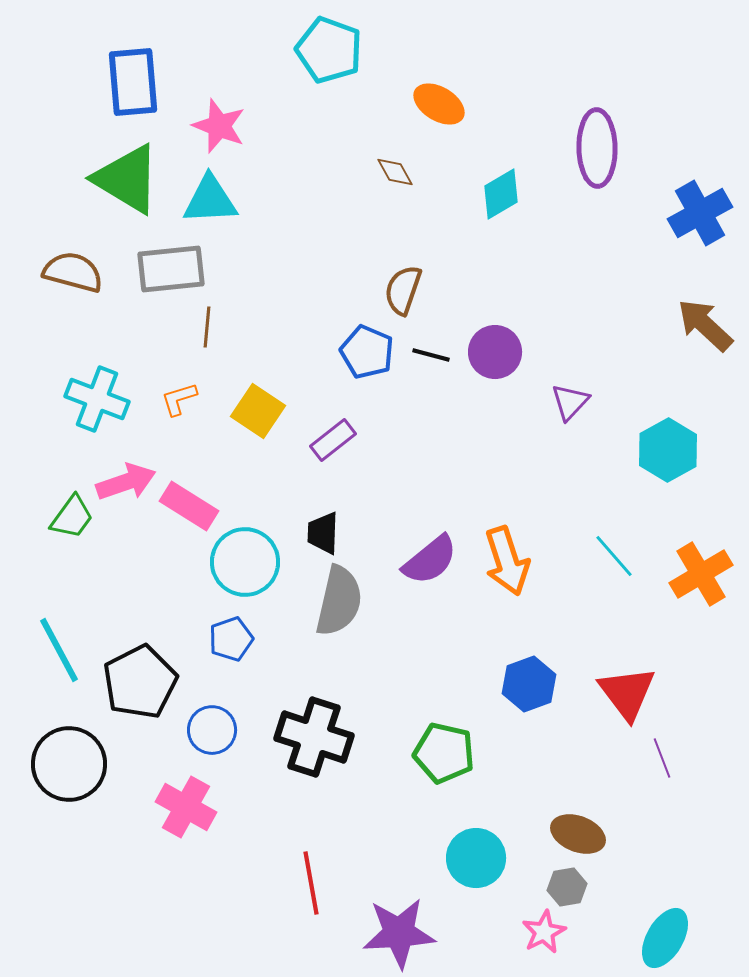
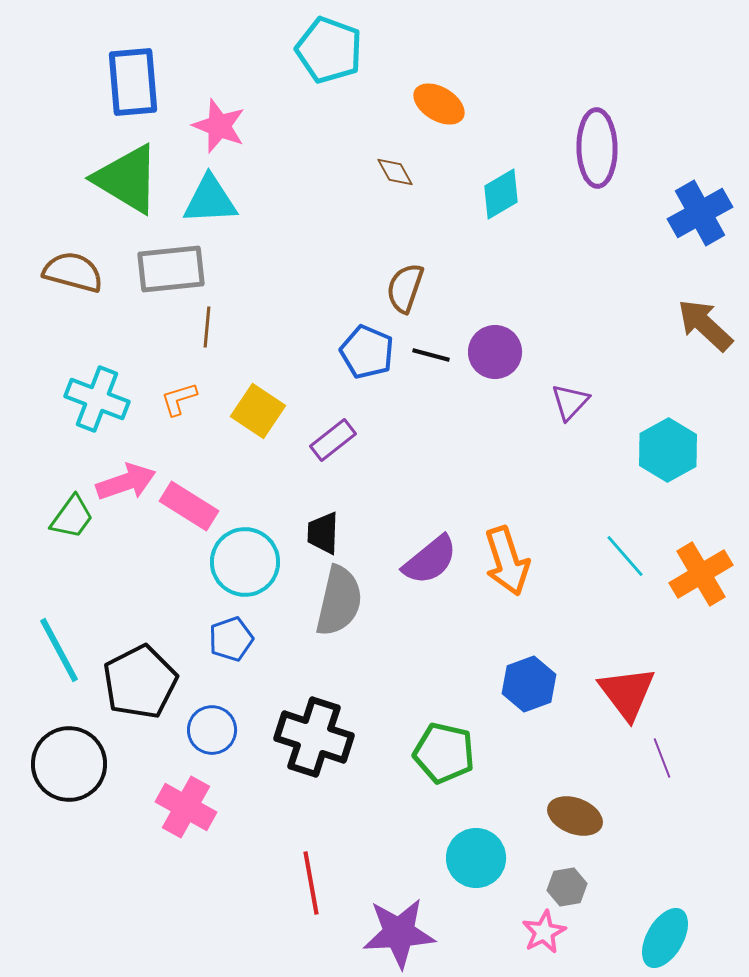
brown semicircle at (403, 290): moved 2 px right, 2 px up
cyan line at (614, 556): moved 11 px right
brown ellipse at (578, 834): moved 3 px left, 18 px up
